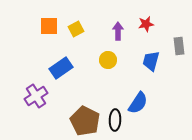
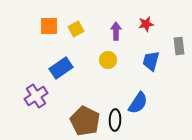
purple arrow: moved 2 px left
